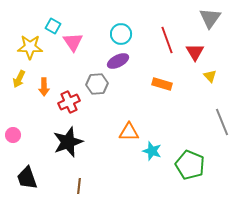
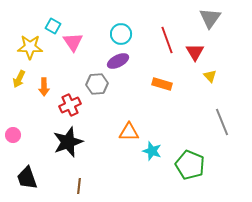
red cross: moved 1 px right, 3 px down
